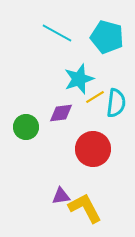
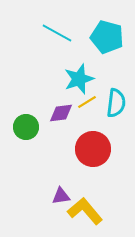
yellow line: moved 8 px left, 5 px down
yellow L-shape: moved 3 px down; rotated 12 degrees counterclockwise
